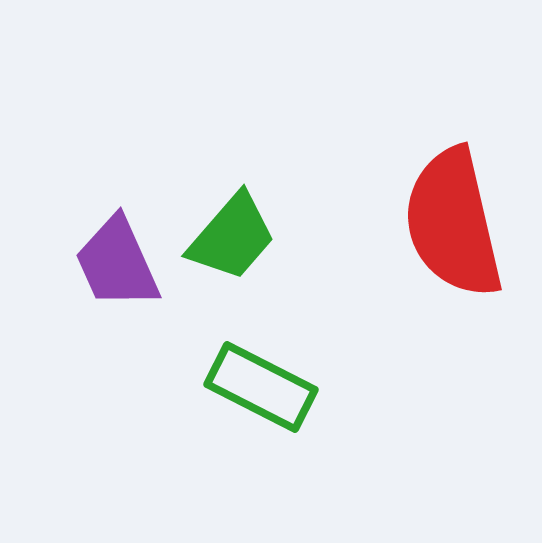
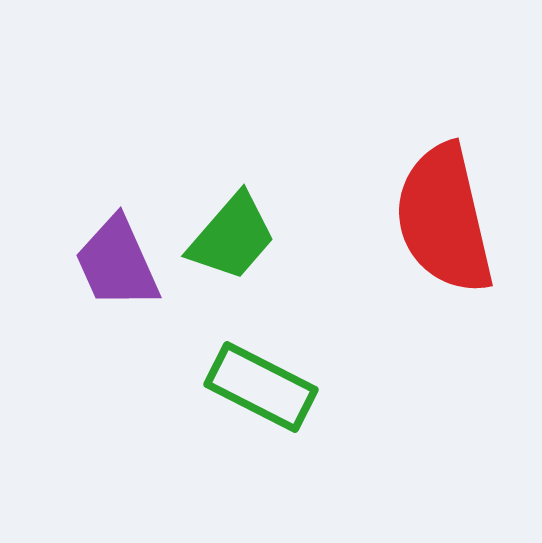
red semicircle: moved 9 px left, 4 px up
